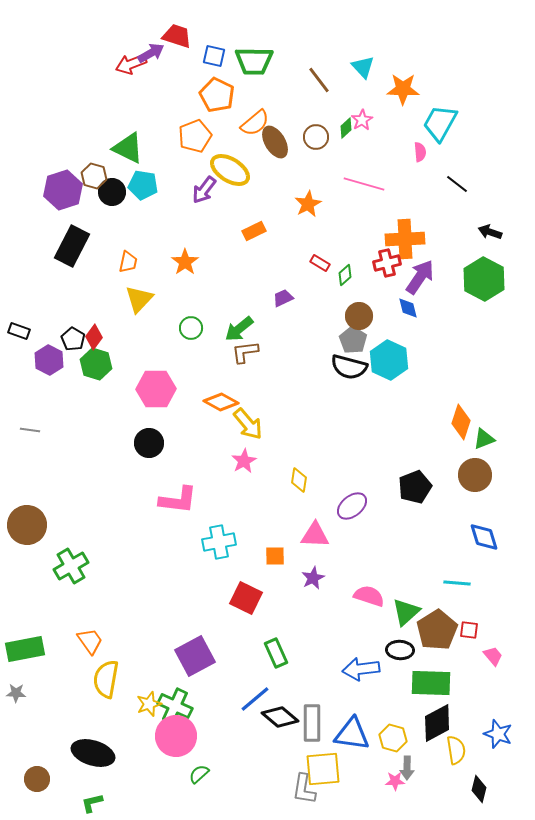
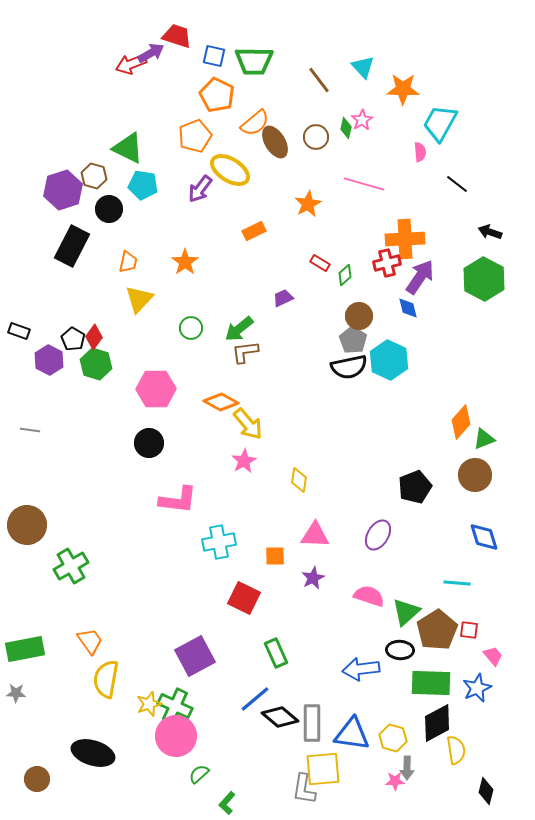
green diamond at (346, 128): rotated 35 degrees counterclockwise
purple arrow at (204, 190): moved 4 px left, 1 px up
black circle at (112, 192): moved 3 px left, 17 px down
black semicircle at (349, 367): rotated 27 degrees counterclockwise
orange diamond at (461, 422): rotated 24 degrees clockwise
purple ellipse at (352, 506): moved 26 px right, 29 px down; rotated 20 degrees counterclockwise
red square at (246, 598): moved 2 px left
blue star at (498, 734): moved 21 px left, 46 px up; rotated 28 degrees clockwise
black diamond at (479, 789): moved 7 px right, 2 px down
green L-shape at (92, 803): moved 135 px right; rotated 35 degrees counterclockwise
